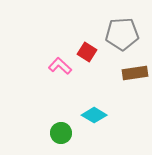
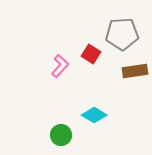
red square: moved 4 px right, 2 px down
pink L-shape: rotated 90 degrees clockwise
brown rectangle: moved 2 px up
green circle: moved 2 px down
